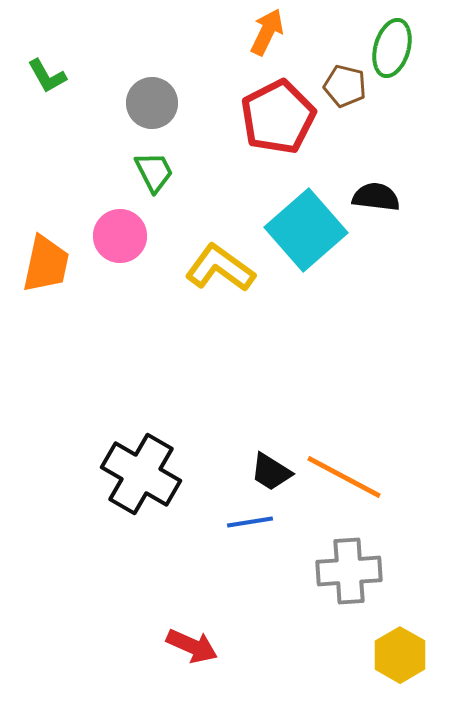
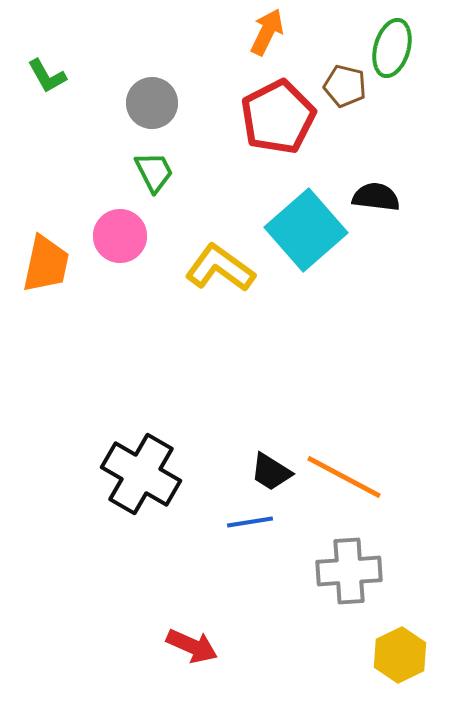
yellow hexagon: rotated 4 degrees clockwise
